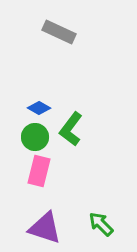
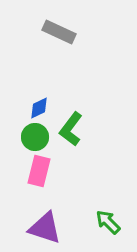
blue diamond: rotated 55 degrees counterclockwise
green arrow: moved 7 px right, 2 px up
